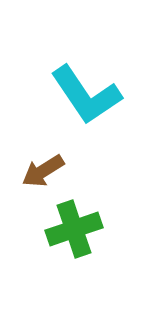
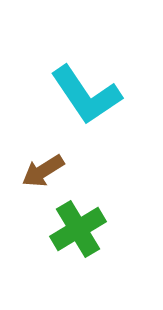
green cross: moved 4 px right; rotated 12 degrees counterclockwise
